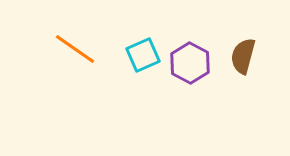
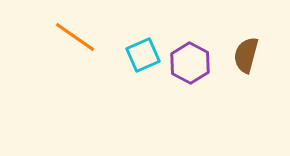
orange line: moved 12 px up
brown semicircle: moved 3 px right, 1 px up
